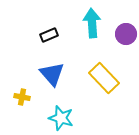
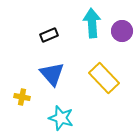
purple circle: moved 4 px left, 3 px up
